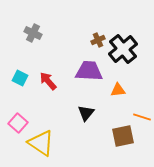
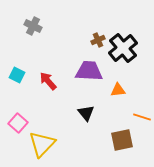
gray cross: moved 7 px up
black cross: moved 1 px up
cyan square: moved 3 px left, 3 px up
black triangle: rotated 18 degrees counterclockwise
brown square: moved 1 px left, 4 px down
yellow triangle: moved 1 px right, 1 px down; rotated 40 degrees clockwise
